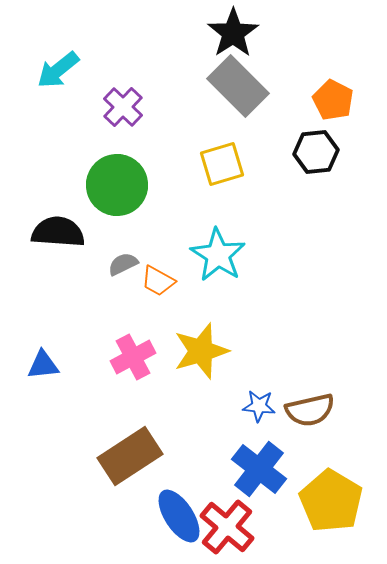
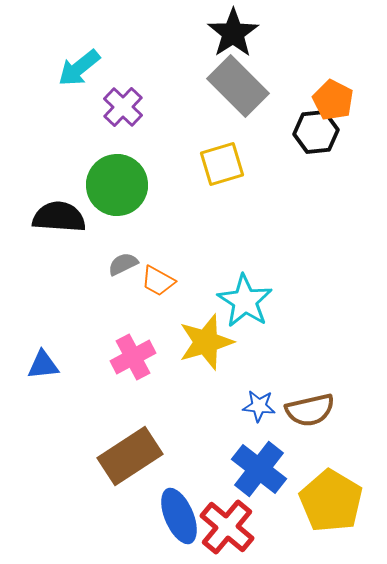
cyan arrow: moved 21 px right, 2 px up
black hexagon: moved 20 px up
black semicircle: moved 1 px right, 15 px up
cyan star: moved 27 px right, 46 px down
yellow star: moved 5 px right, 9 px up
blue ellipse: rotated 10 degrees clockwise
